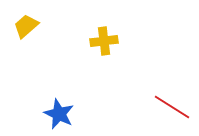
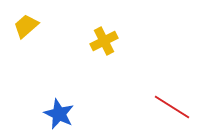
yellow cross: rotated 20 degrees counterclockwise
